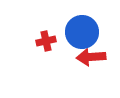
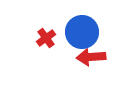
red cross: moved 3 px up; rotated 24 degrees counterclockwise
